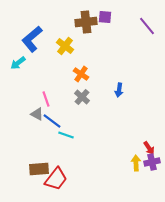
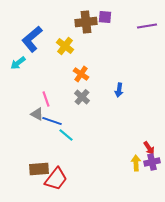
purple line: rotated 60 degrees counterclockwise
blue line: rotated 18 degrees counterclockwise
cyan line: rotated 21 degrees clockwise
